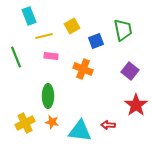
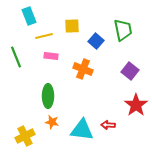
yellow square: rotated 28 degrees clockwise
blue square: rotated 28 degrees counterclockwise
yellow cross: moved 13 px down
cyan triangle: moved 2 px right, 1 px up
